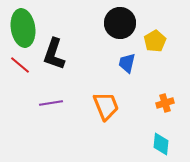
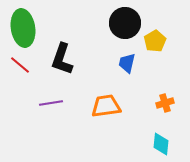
black circle: moved 5 px right
black L-shape: moved 8 px right, 5 px down
orange trapezoid: rotated 76 degrees counterclockwise
